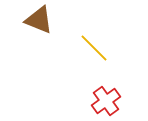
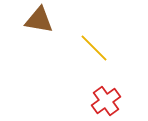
brown triangle: rotated 12 degrees counterclockwise
